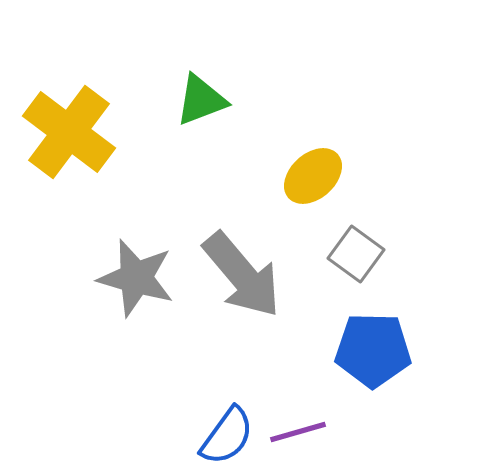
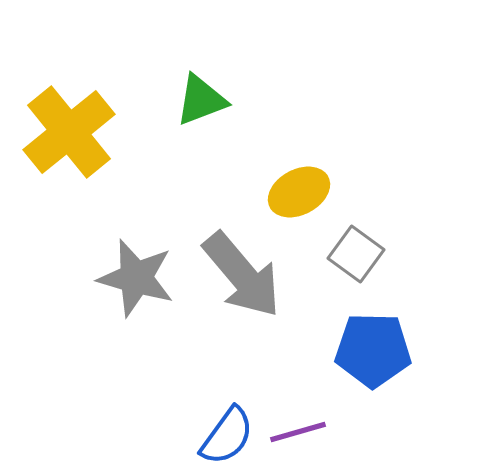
yellow cross: rotated 14 degrees clockwise
yellow ellipse: moved 14 px left, 16 px down; rotated 14 degrees clockwise
